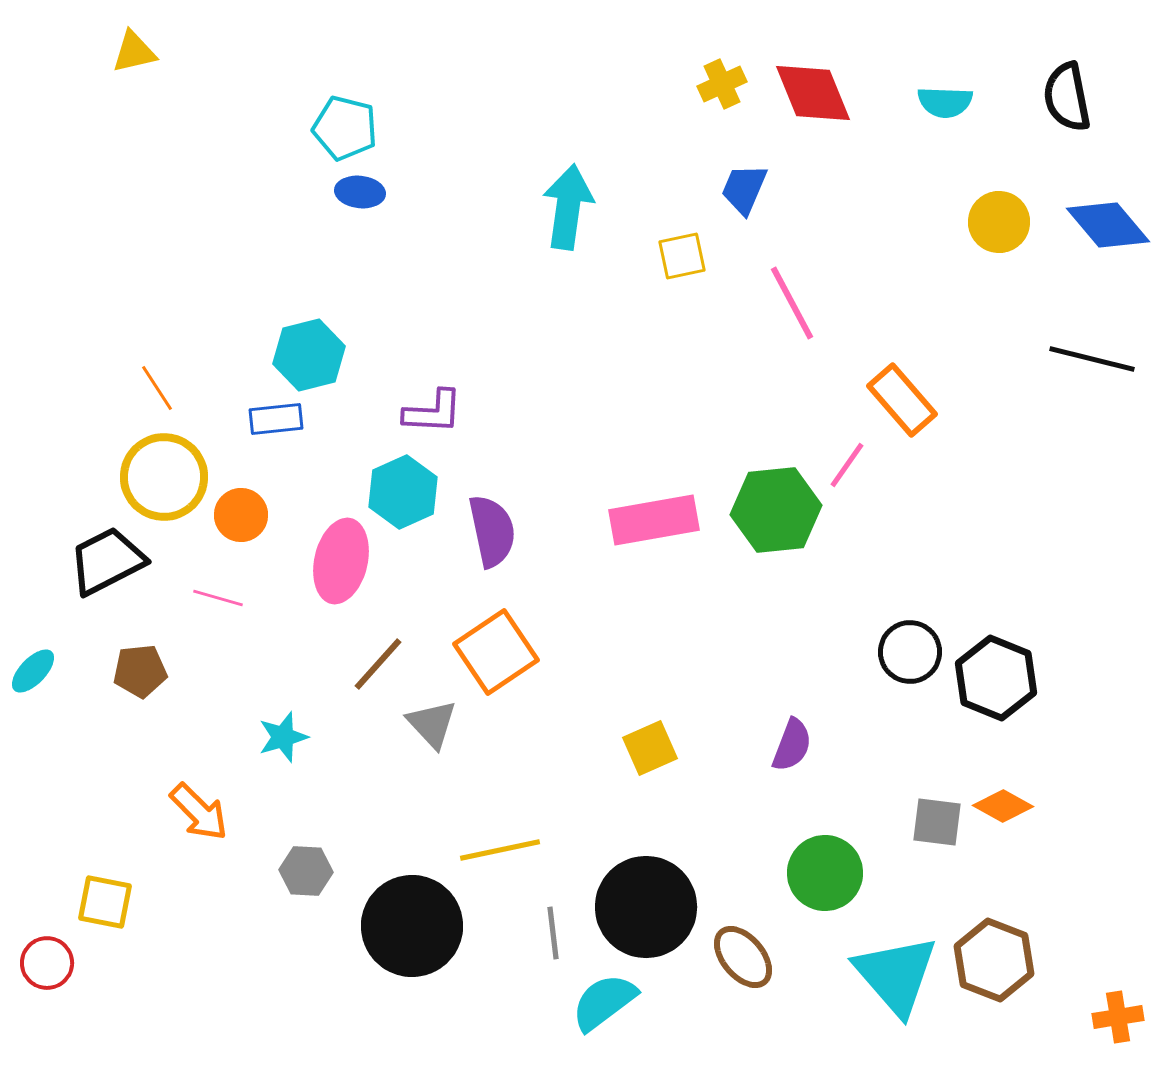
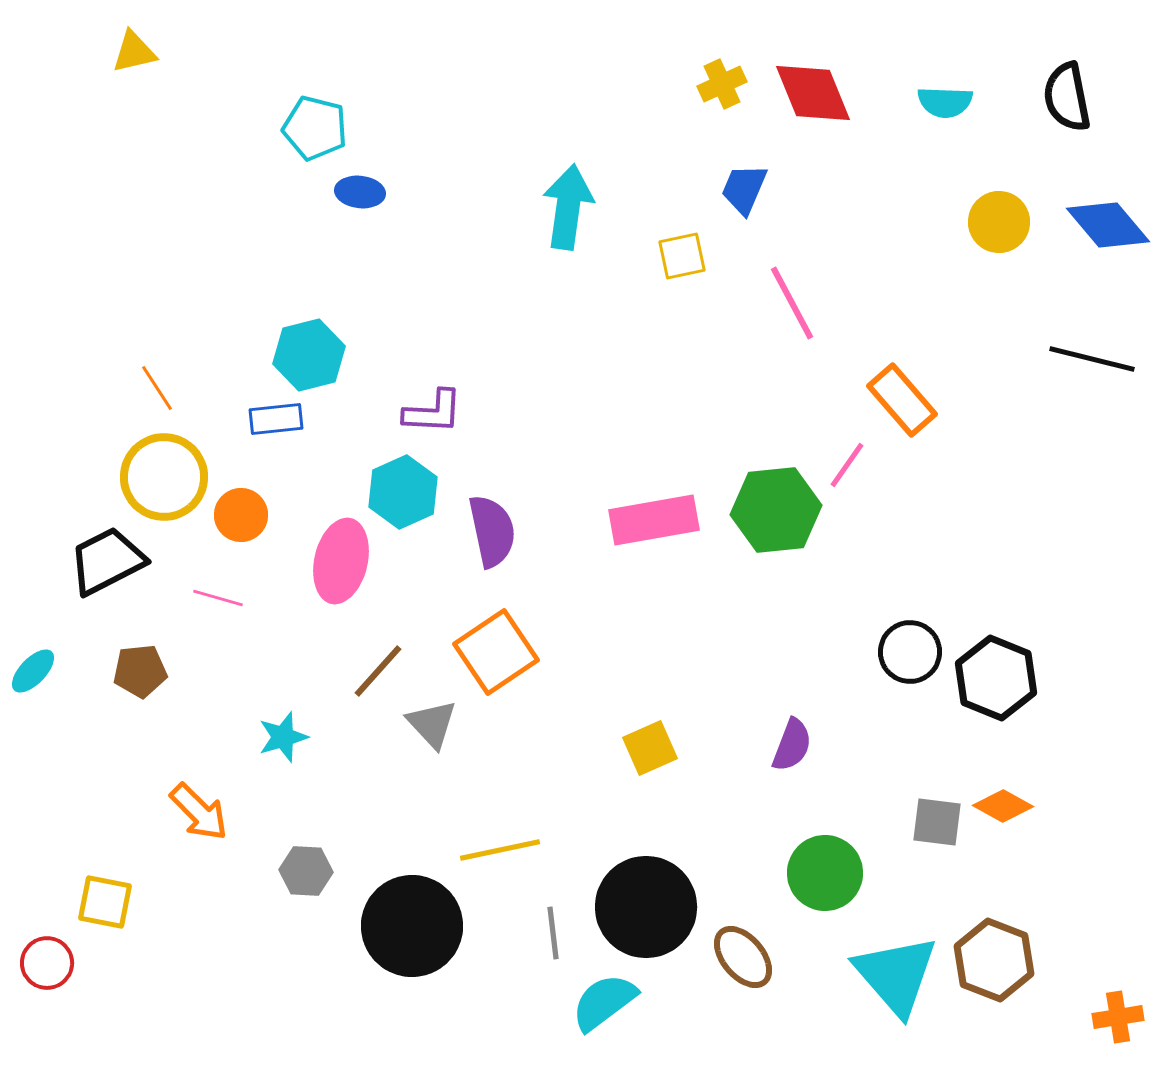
cyan pentagon at (345, 128): moved 30 px left
brown line at (378, 664): moved 7 px down
